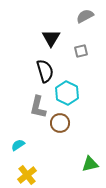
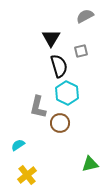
black semicircle: moved 14 px right, 5 px up
